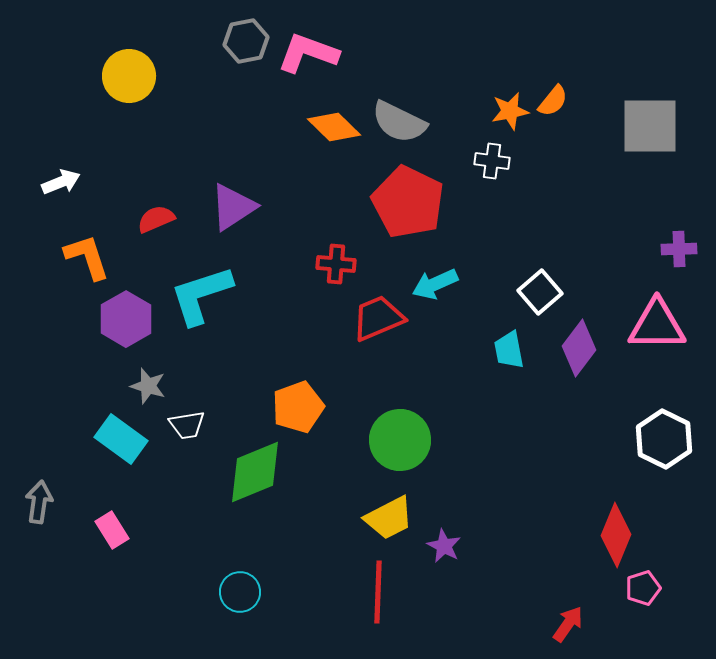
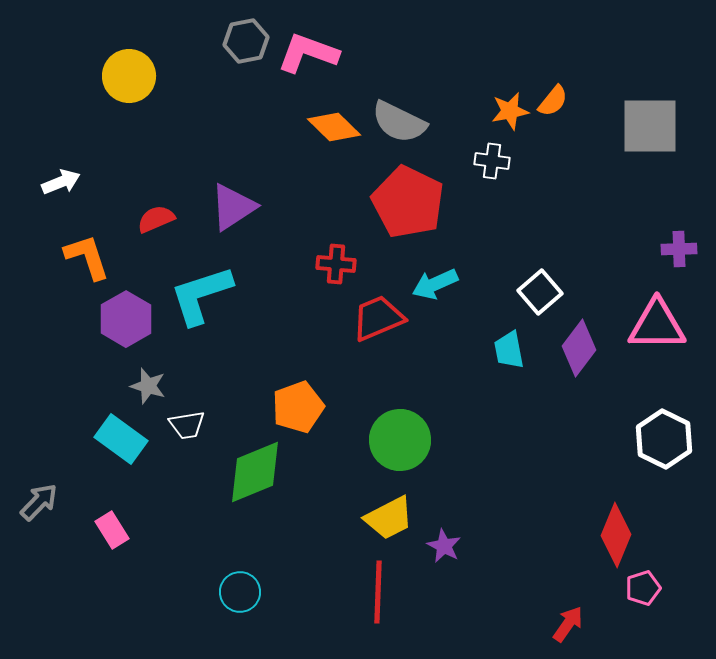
gray arrow: rotated 36 degrees clockwise
